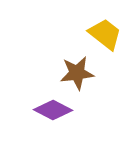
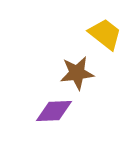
purple diamond: moved 1 px right, 1 px down; rotated 30 degrees counterclockwise
